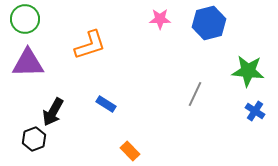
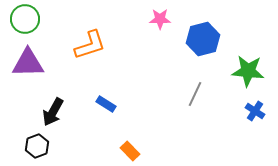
blue hexagon: moved 6 px left, 16 px down
black hexagon: moved 3 px right, 7 px down
